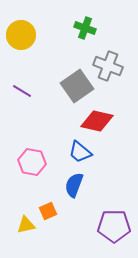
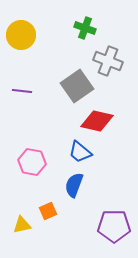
gray cross: moved 5 px up
purple line: rotated 24 degrees counterclockwise
yellow triangle: moved 4 px left
